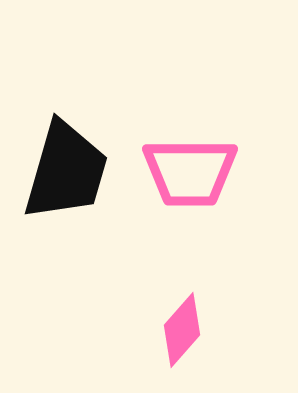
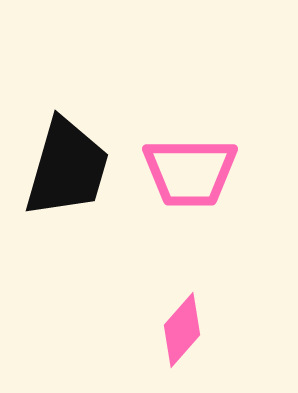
black trapezoid: moved 1 px right, 3 px up
